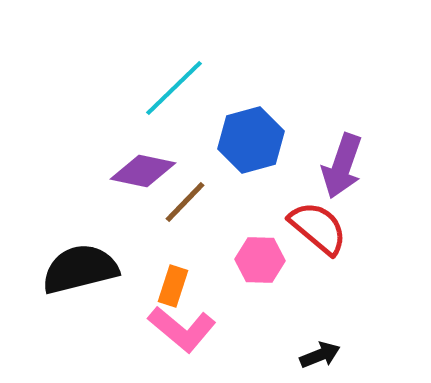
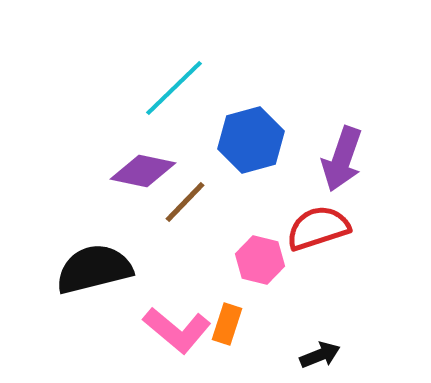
purple arrow: moved 7 px up
red semicircle: rotated 58 degrees counterclockwise
pink hexagon: rotated 12 degrees clockwise
black semicircle: moved 14 px right
orange rectangle: moved 54 px right, 38 px down
pink L-shape: moved 5 px left, 1 px down
